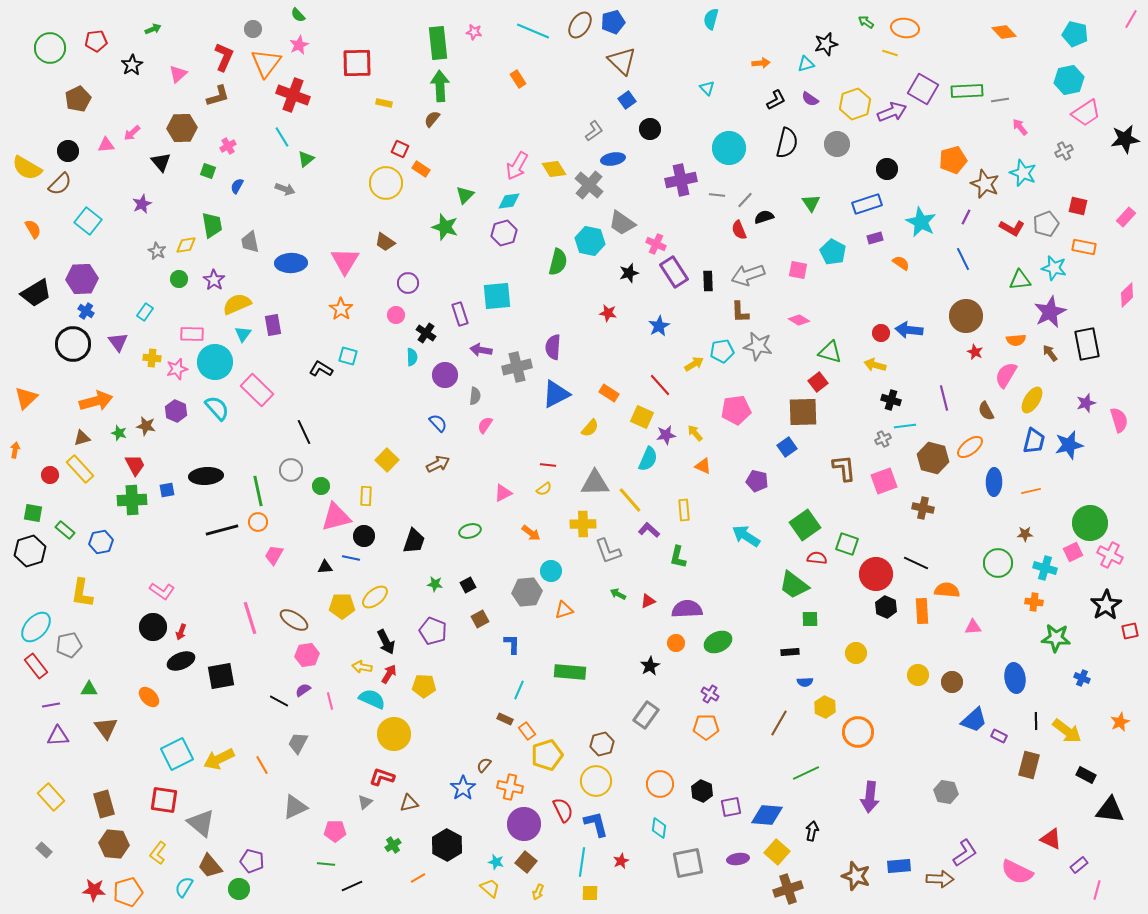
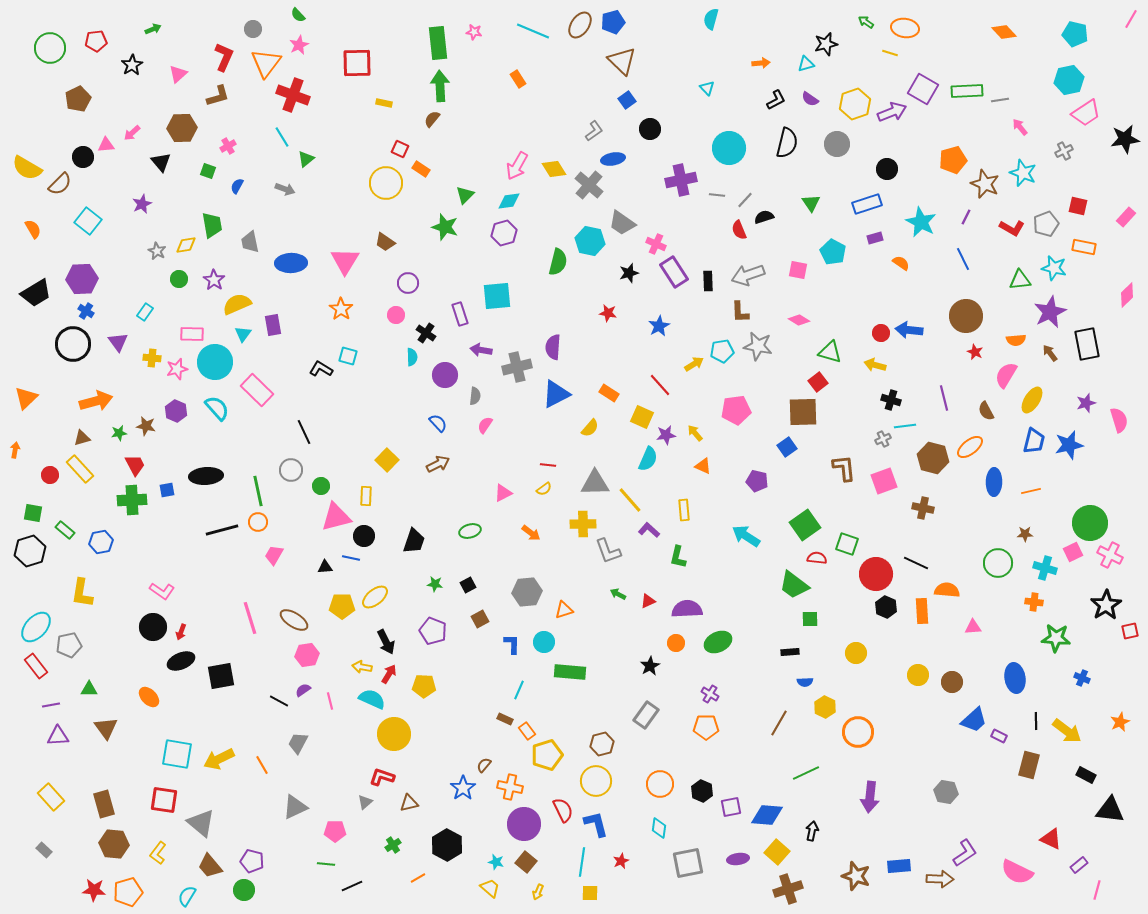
black circle at (68, 151): moved 15 px right, 6 px down
green star at (119, 433): rotated 28 degrees counterclockwise
cyan circle at (551, 571): moved 7 px left, 71 px down
cyan square at (177, 754): rotated 36 degrees clockwise
cyan semicircle at (184, 887): moved 3 px right, 9 px down
green circle at (239, 889): moved 5 px right, 1 px down
